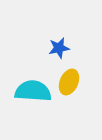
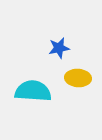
yellow ellipse: moved 9 px right, 4 px up; rotated 70 degrees clockwise
